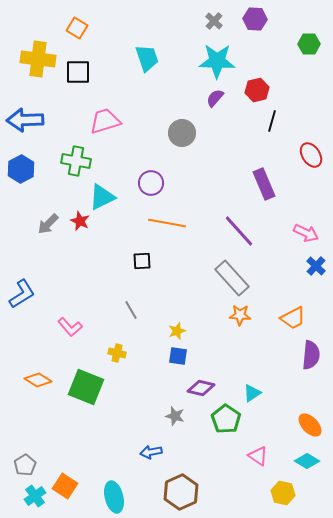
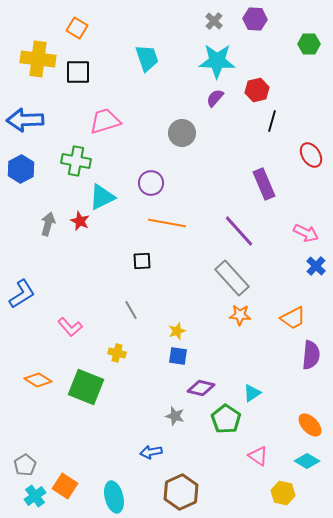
gray arrow at (48, 224): rotated 150 degrees clockwise
